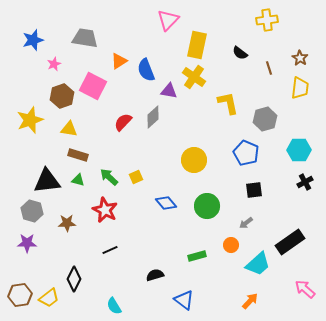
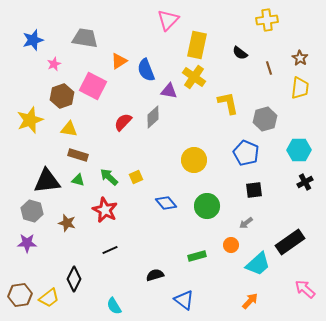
brown star at (67, 223): rotated 18 degrees clockwise
